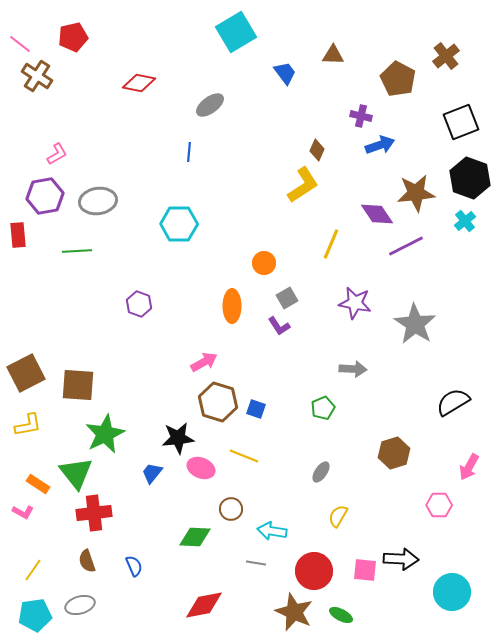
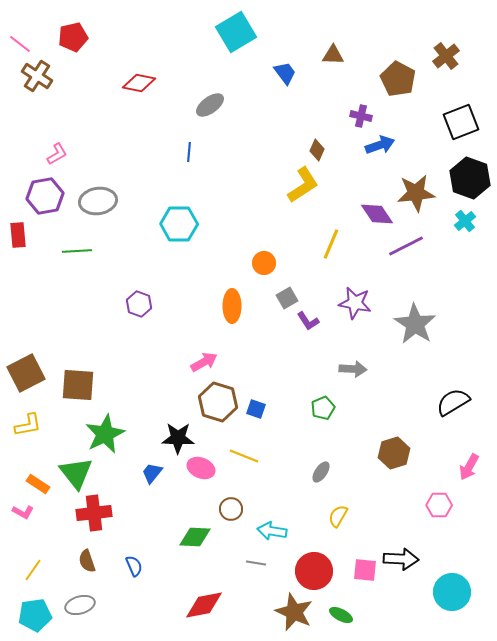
purple L-shape at (279, 326): moved 29 px right, 5 px up
black star at (178, 438): rotated 8 degrees clockwise
